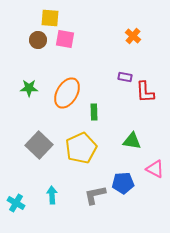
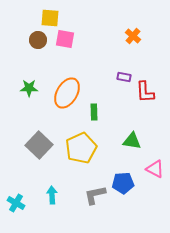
purple rectangle: moved 1 px left
